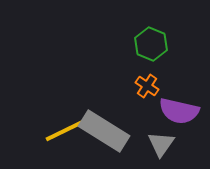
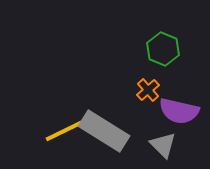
green hexagon: moved 12 px right, 5 px down
orange cross: moved 1 px right, 4 px down; rotated 15 degrees clockwise
gray triangle: moved 2 px right, 1 px down; rotated 20 degrees counterclockwise
